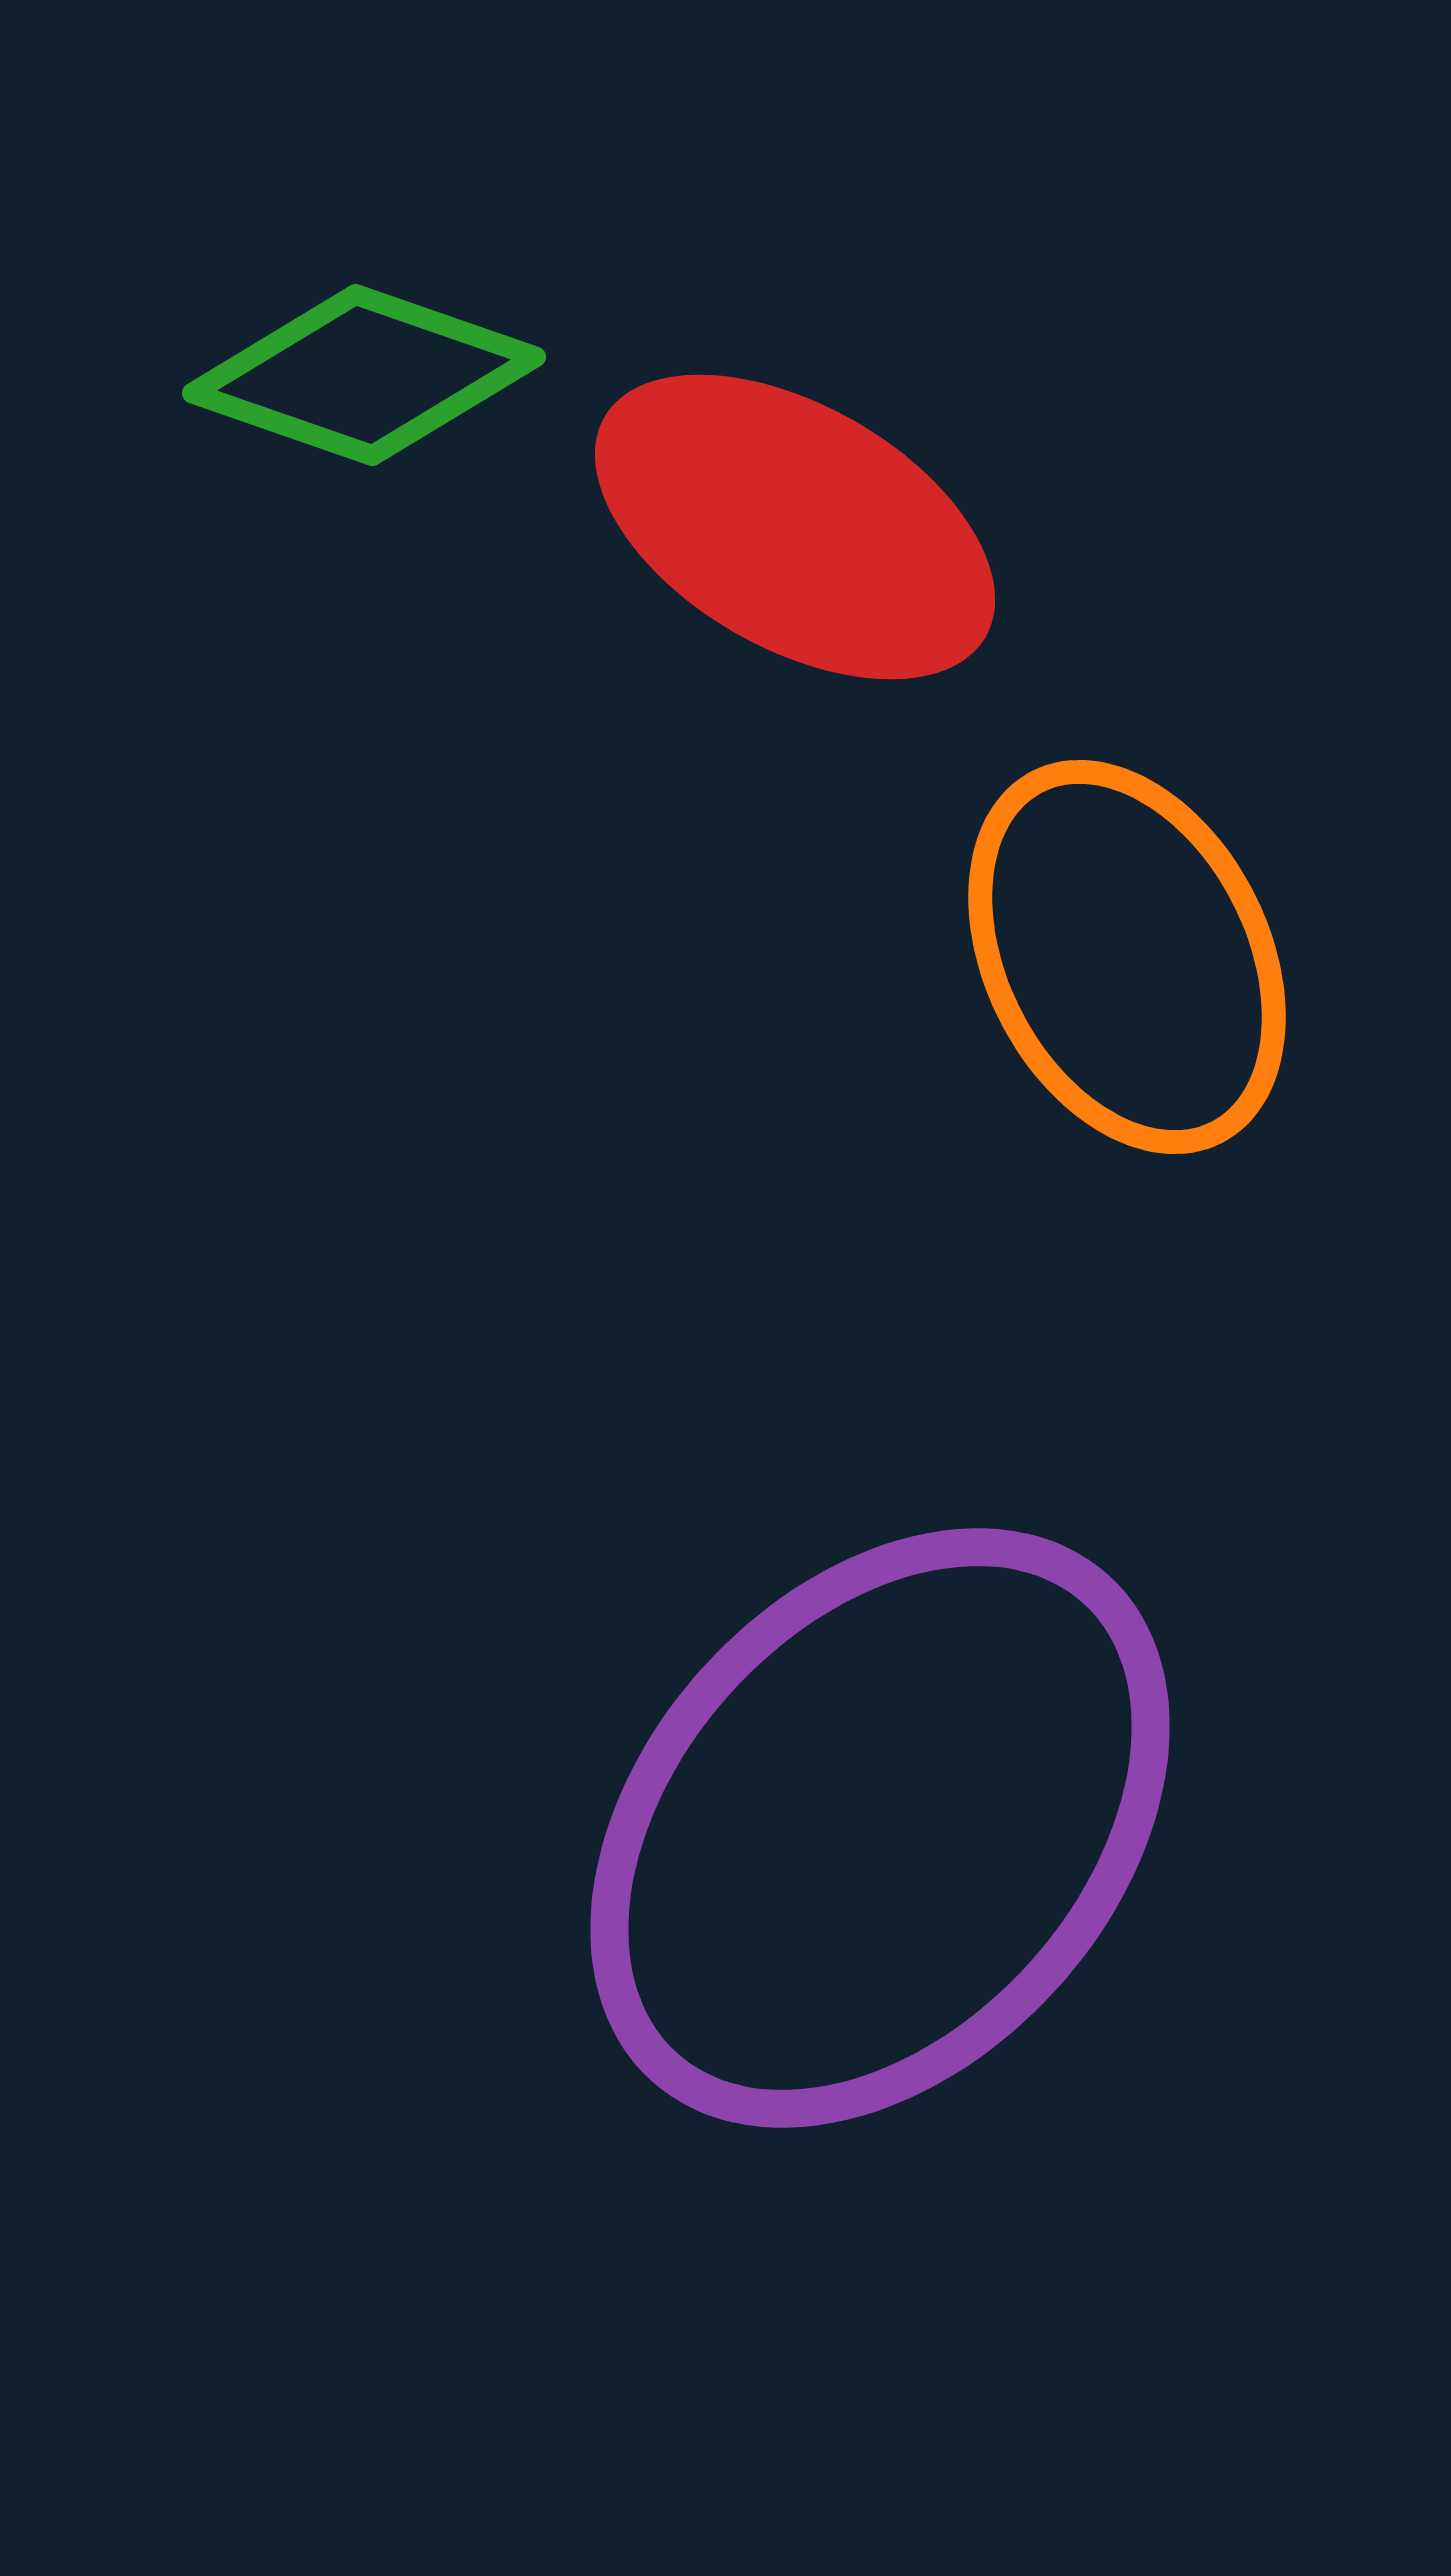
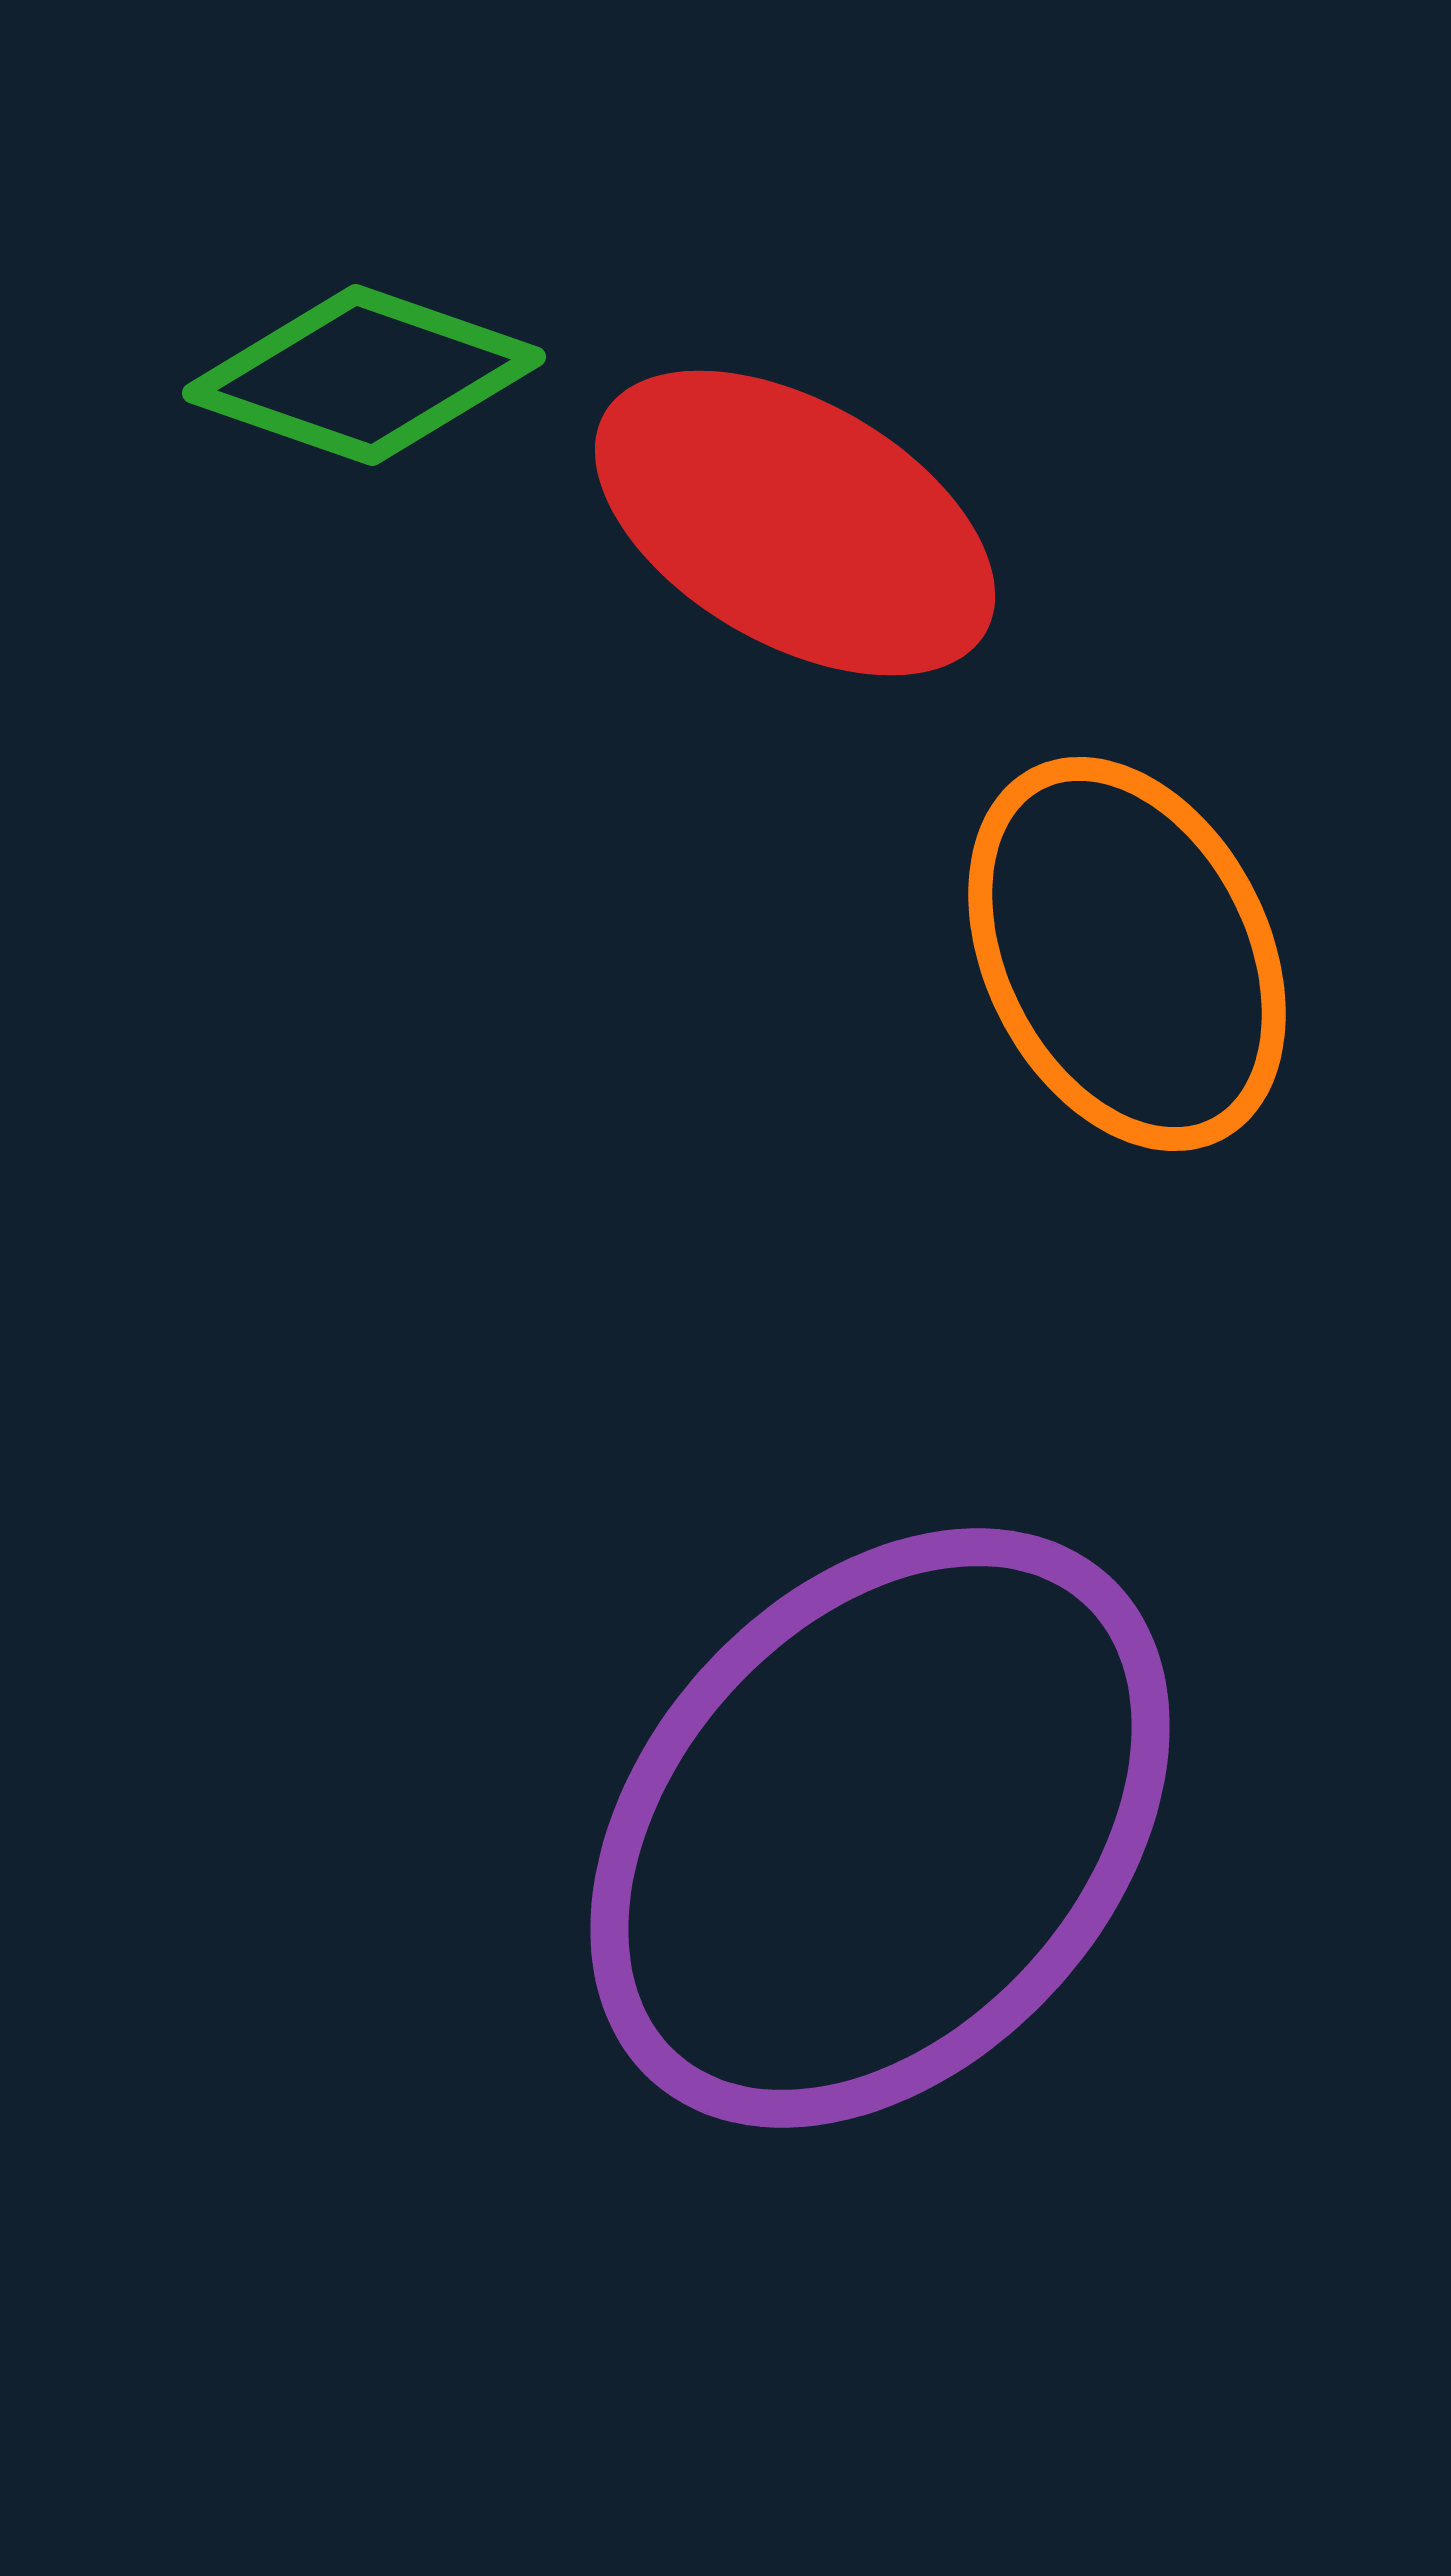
red ellipse: moved 4 px up
orange ellipse: moved 3 px up
